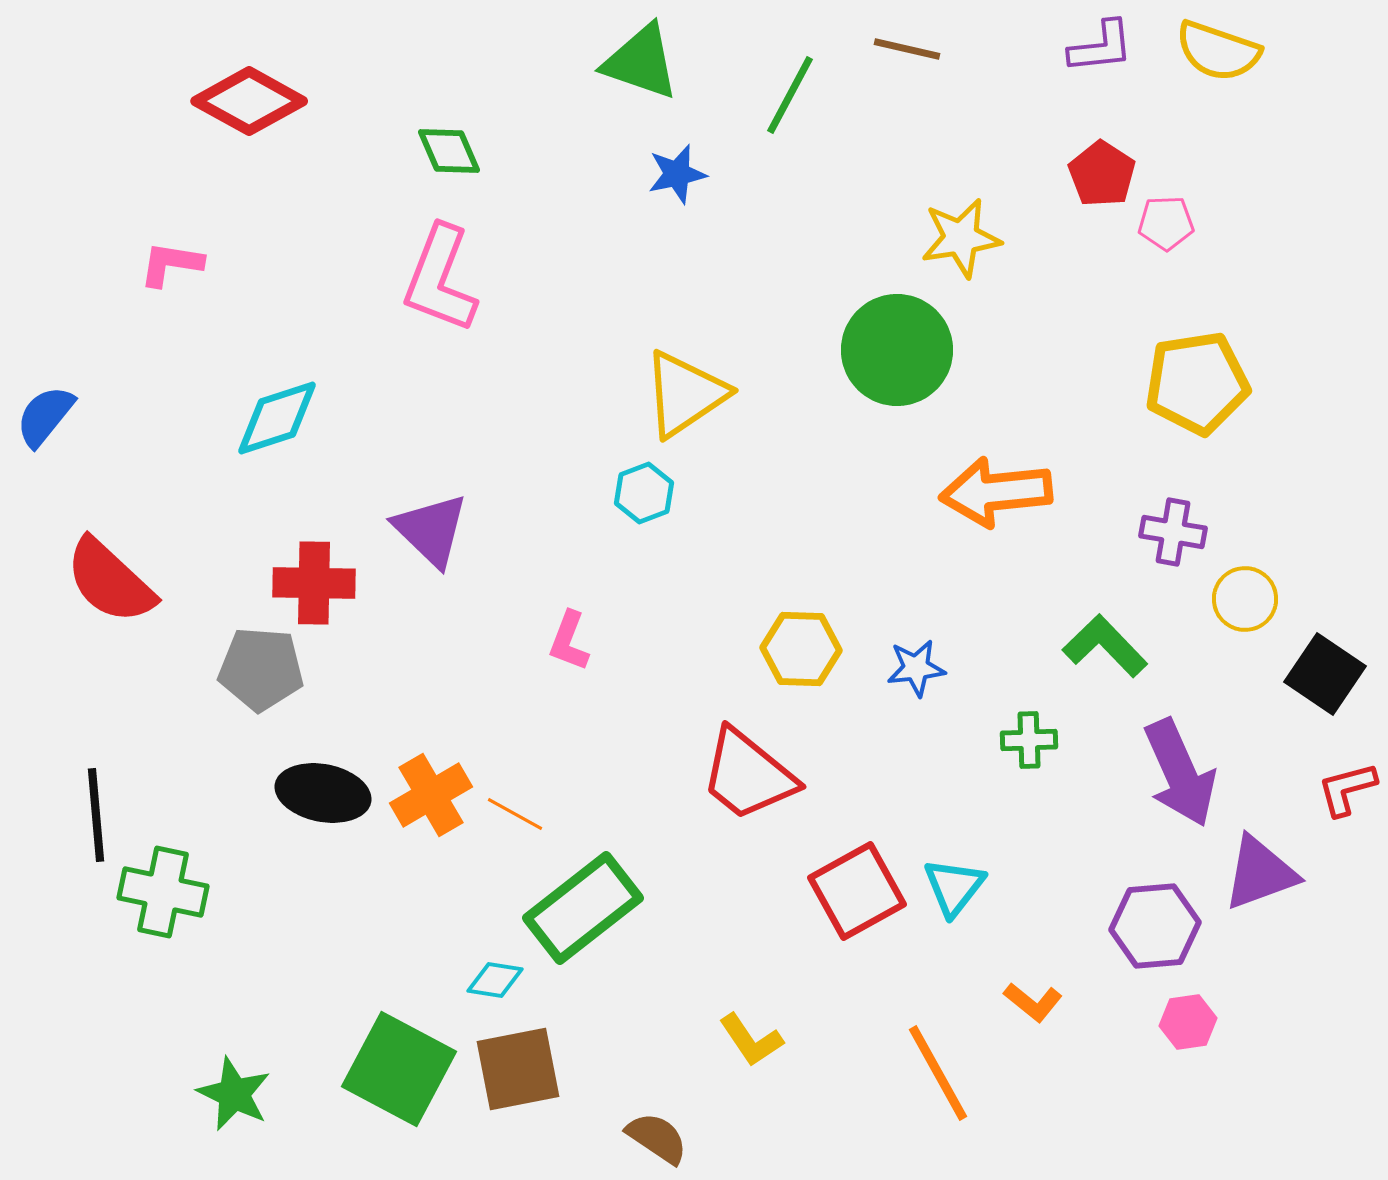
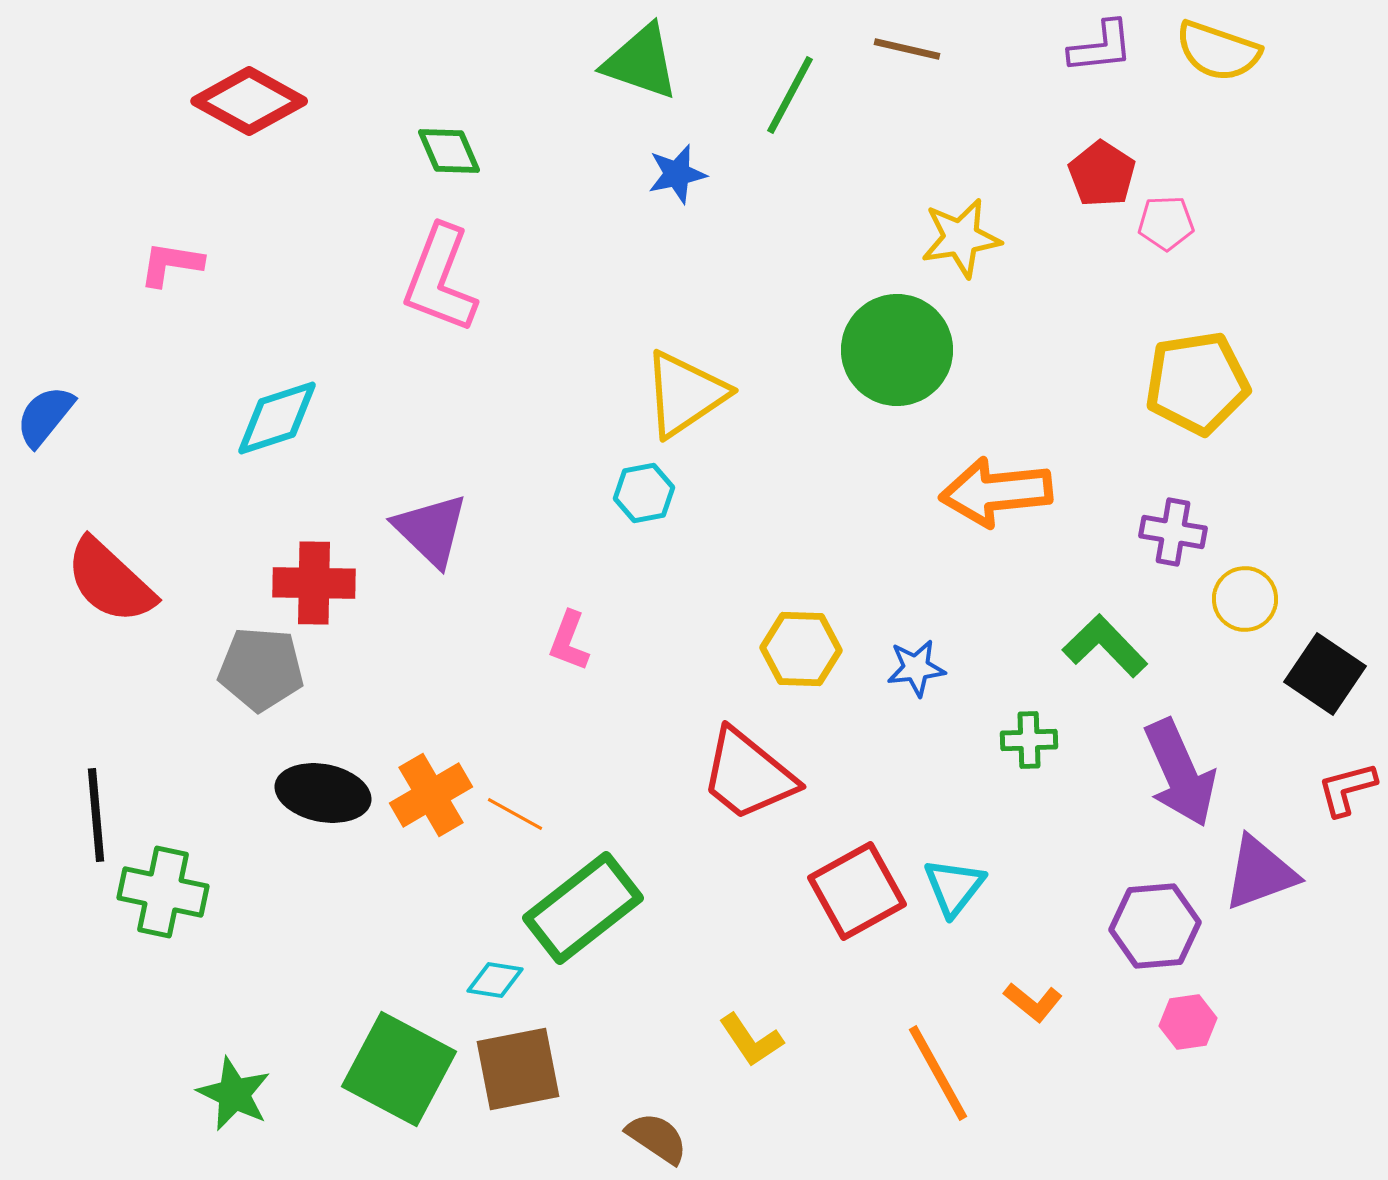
cyan hexagon at (644, 493): rotated 10 degrees clockwise
